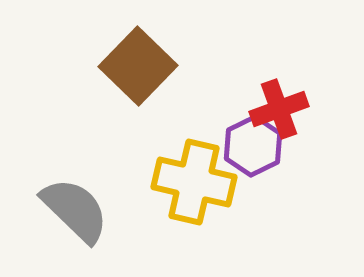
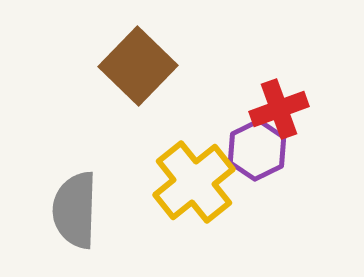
purple hexagon: moved 4 px right, 4 px down
yellow cross: rotated 38 degrees clockwise
gray semicircle: rotated 132 degrees counterclockwise
